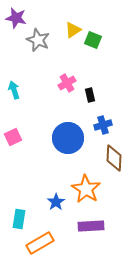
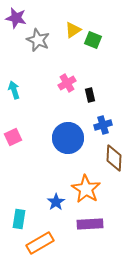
purple rectangle: moved 1 px left, 2 px up
